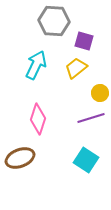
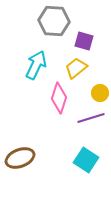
pink diamond: moved 21 px right, 21 px up
